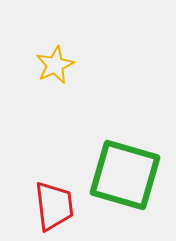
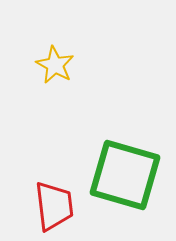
yellow star: rotated 18 degrees counterclockwise
